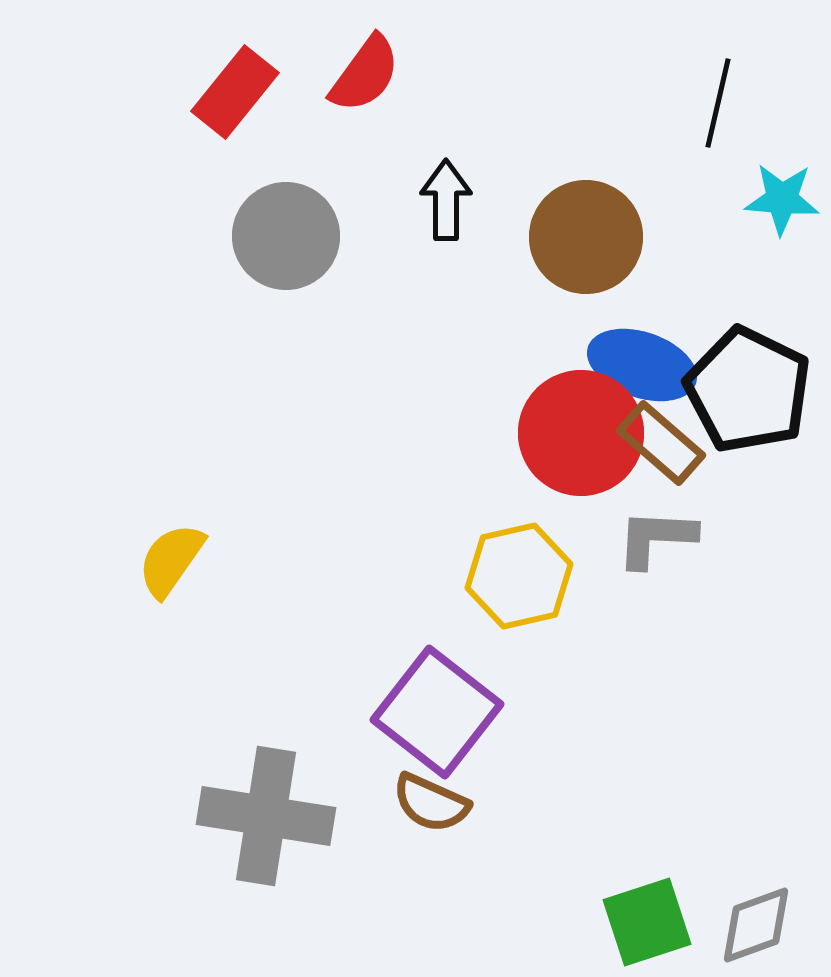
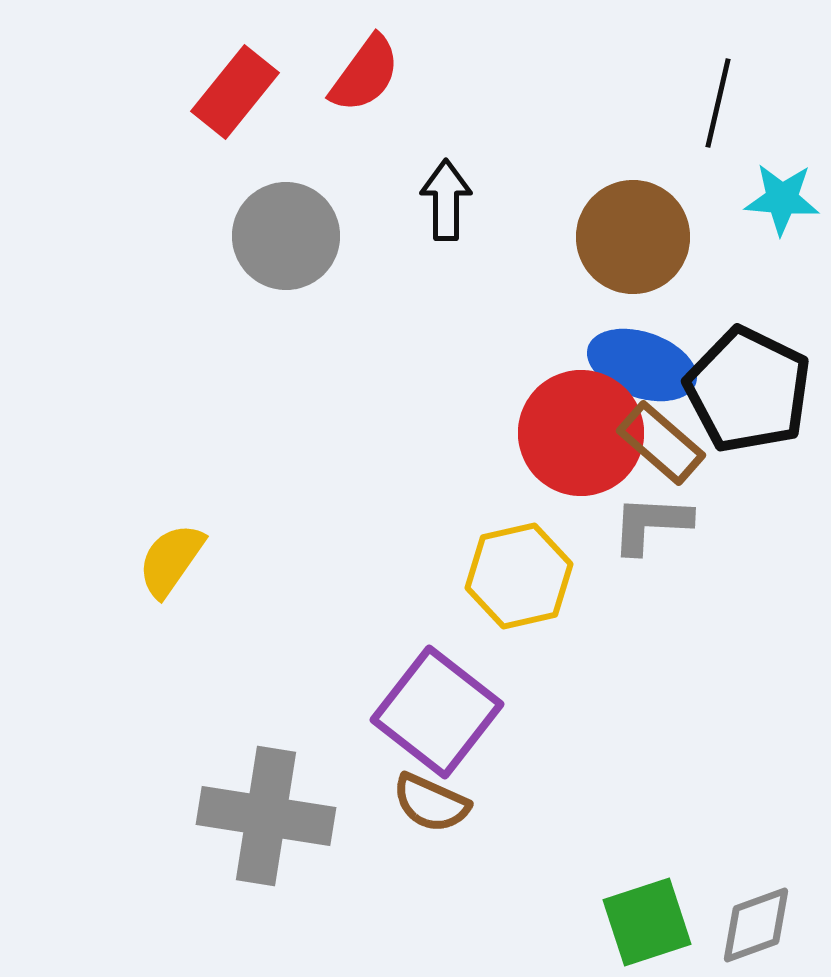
brown circle: moved 47 px right
gray L-shape: moved 5 px left, 14 px up
